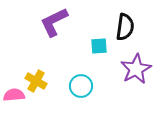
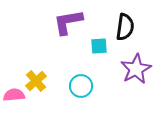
purple L-shape: moved 14 px right; rotated 16 degrees clockwise
yellow cross: rotated 20 degrees clockwise
